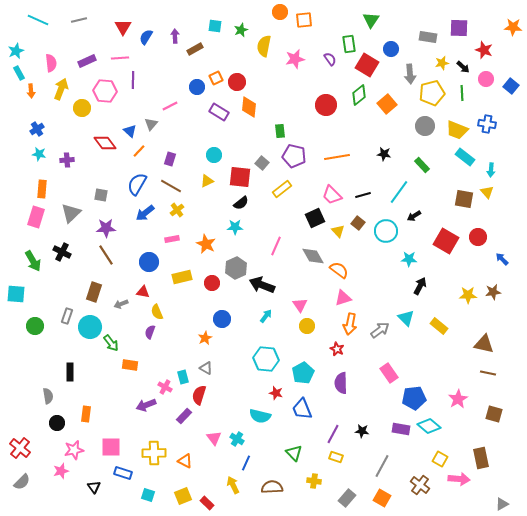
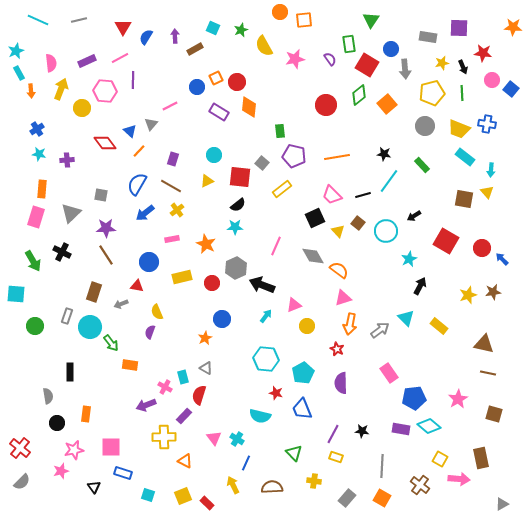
cyan square at (215, 26): moved 2 px left, 2 px down; rotated 16 degrees clockwise
yellow semicircle at (264, 46): rotated 40 degrees counterclockwise
red star at (484, 50): moved 1 px left, 3 px down; rotated 12 degrees counterclockwise
pink line at (120, 58): rotated 24 degrees counterclockwise
black arrow at (463, 67): rotated 24 degrees clockwise
gray arrow at (410, 74): moved 5 px left, 5 px up
pink circle at (486, 79): moved 6 px right, 1 px down
blue square at (511, 86): moved 3 px down
yellow trapezoid at (457, 130): moved 2 px right, 1 px up
purple rectangle at (170, 159): moved 3 px right
cyan line at (399, 192): moved 10 px left, 11 px up
black semicircle at (241, 203): moved 3 px left, 2 px down
red circle at (478, 237): moved 4 px right, 11 px down
cyan star at (409, 259): rotated 28 degrees counterclockwise
red triangle at (143, 292): moved 6 px left, 6 px up
yellow star at (468, 295): rotated 18 degrees counterclockwise
pink triangle at (300, 305): moved 6 px left; rotated 42 degrees clockwise
yellow cross at (154, 453): moved 10 px right, 16 px up
gray line at (382, 466): rotated 25 degrees counterclockwise
